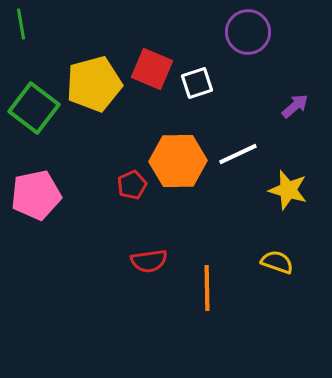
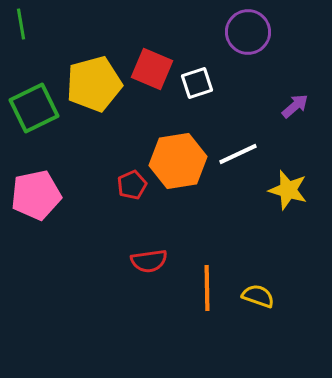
green square: rotated 27 degrees clockwise
orange hexagon: rotated 8 degrees counterclockwise
yellow semicircle: moved 19 px left, 34 px down
